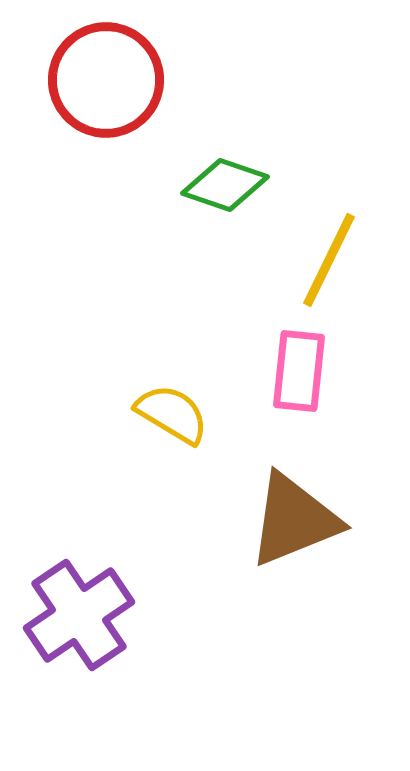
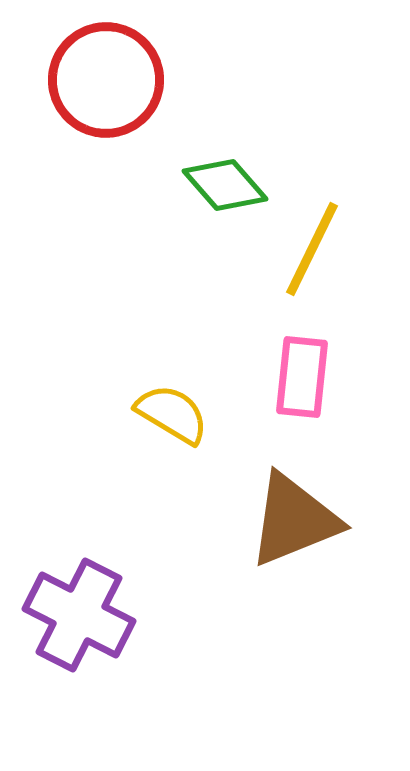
green diamond: rotated 30 degrees clockwise
yellow line: moved 17 px left, 11 px up
pink rectangle: moved 3 px right, 6 px down
purple cross: rotated 29 degrees counterclockwise
